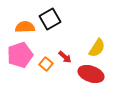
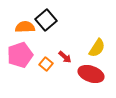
black square: moved 4 px left, 1 px down; rotated 10 degrees counterclockwise
